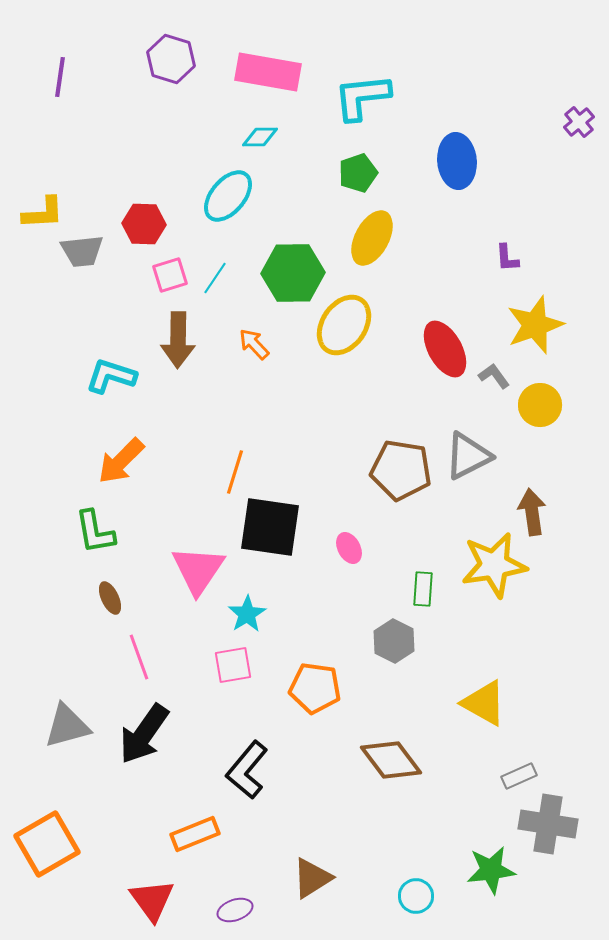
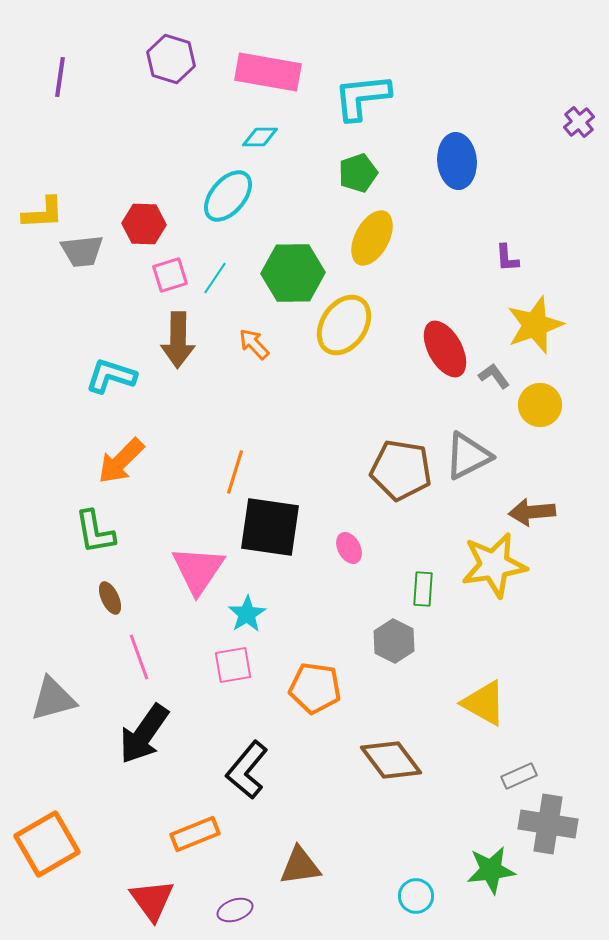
brown arrow at (532, 512): rotated 87 degrees counterclockwise
gray triangle at (67, 726): moved 14 px left, 27 px up
brown triangle at (312, 878): moved 12 px left, 12 px up; rotated 24 degrees clockwise
